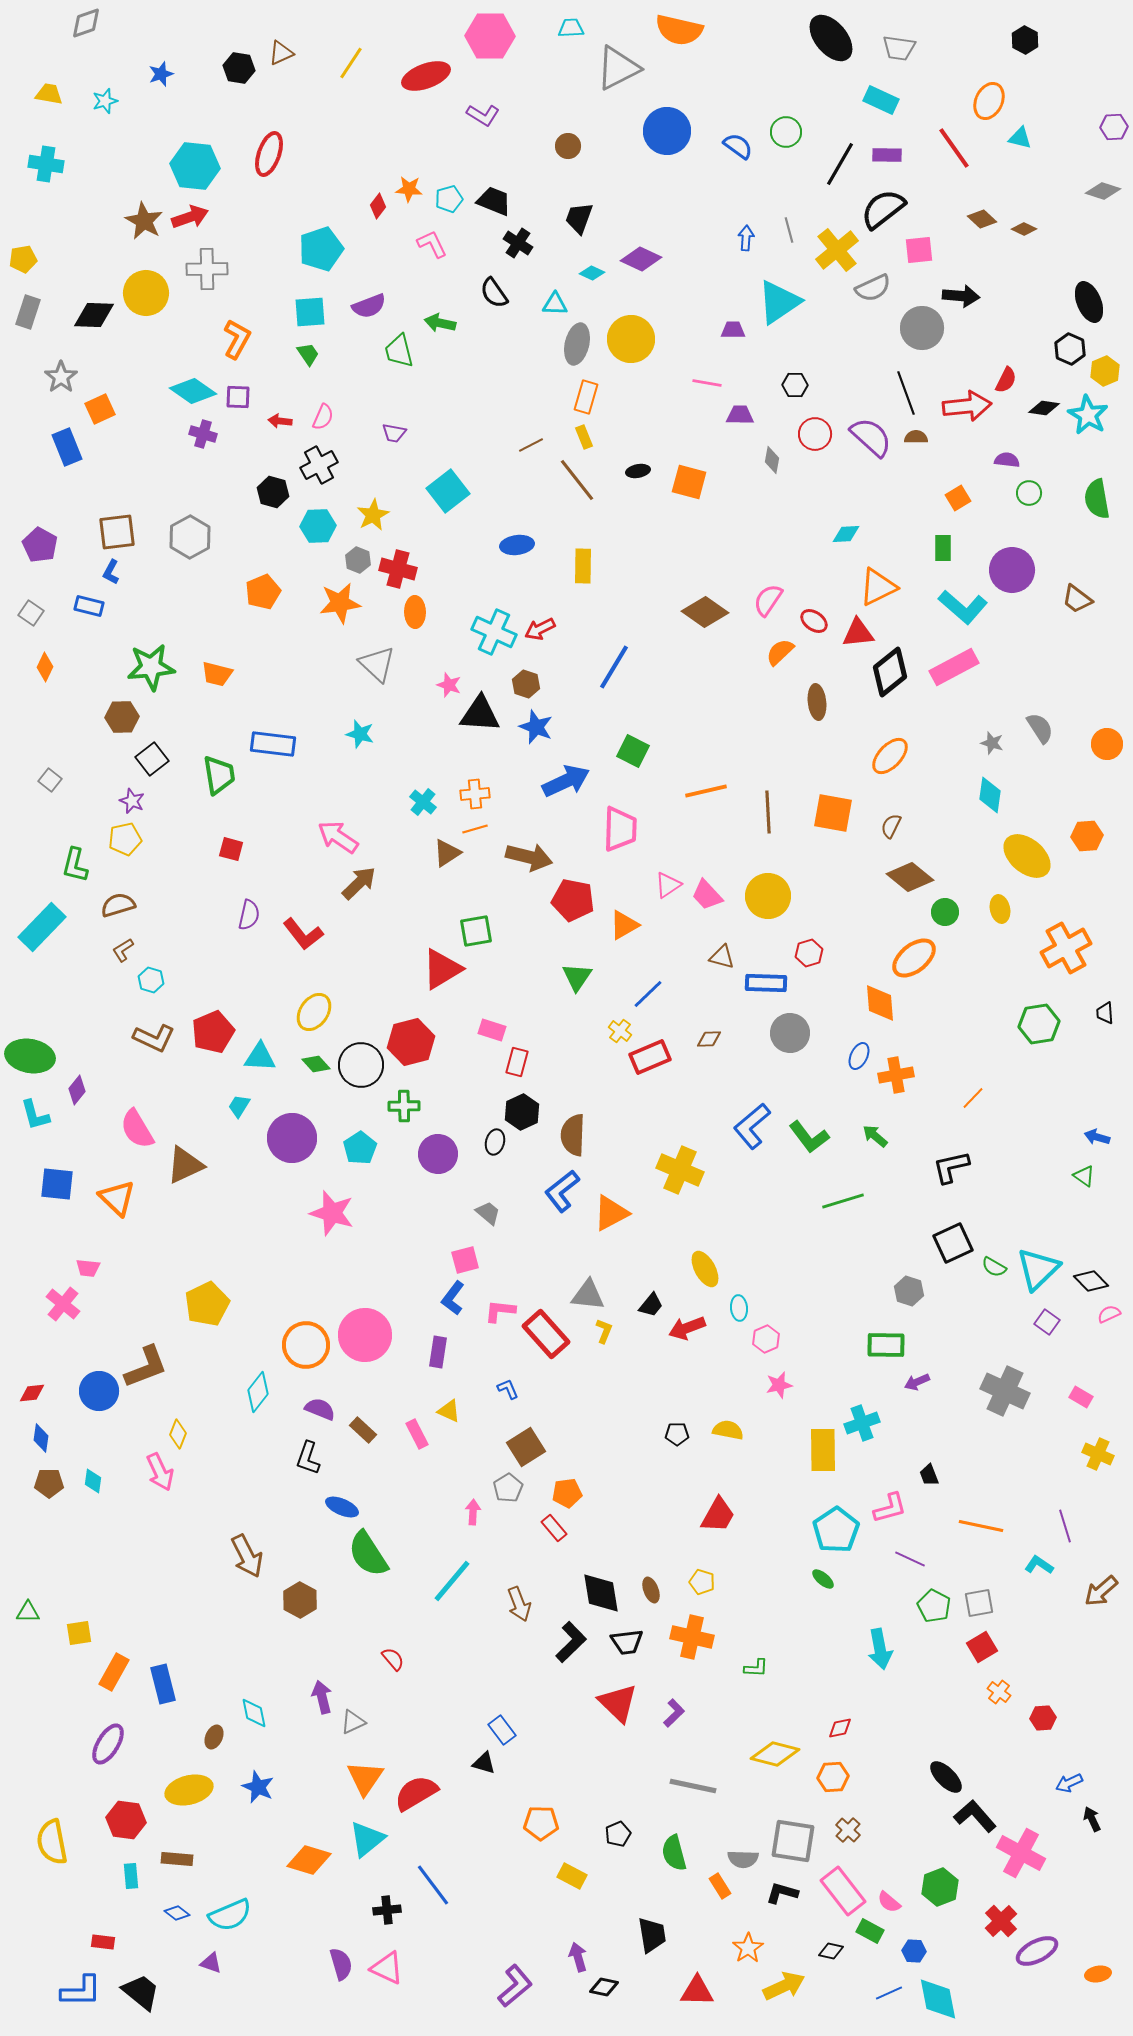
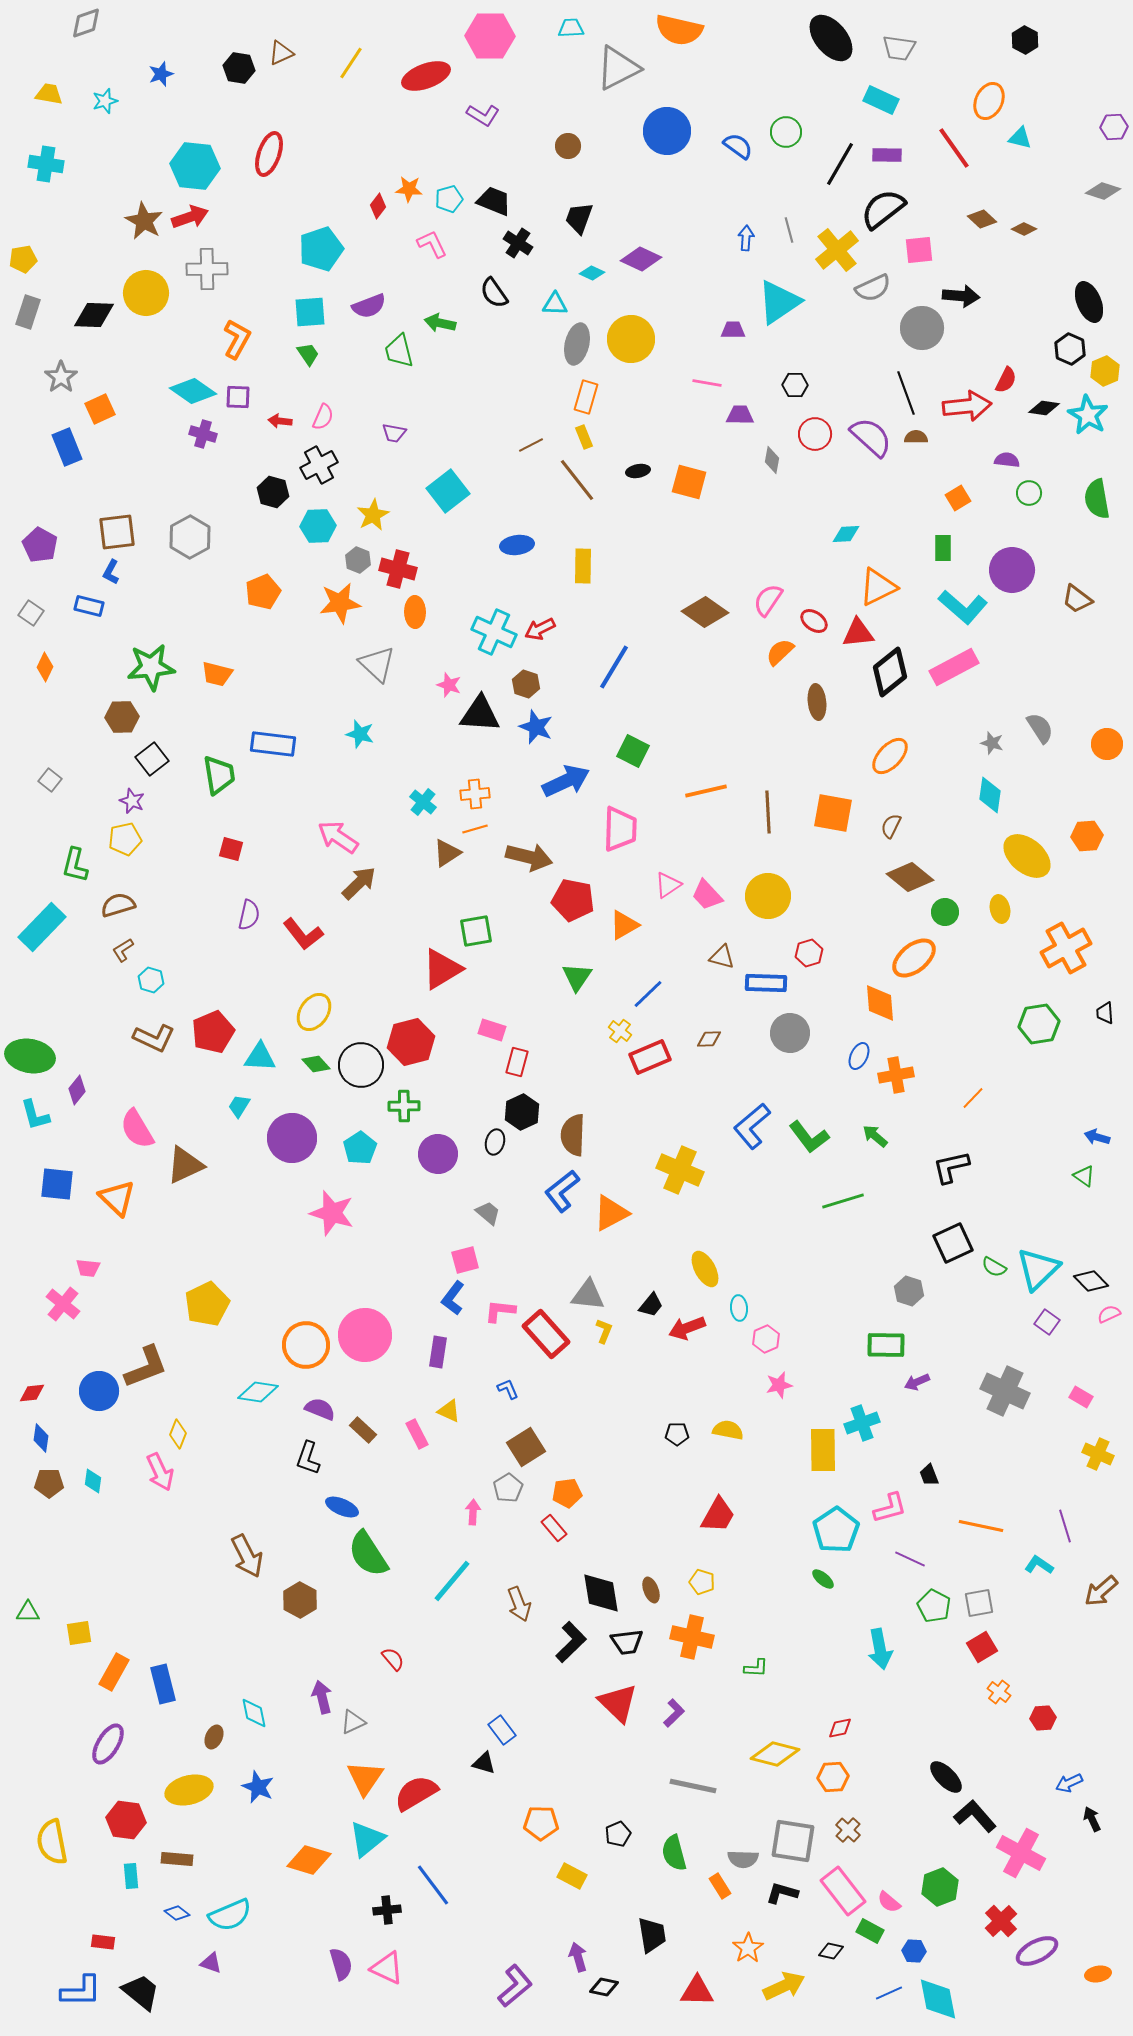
cyan diamond at (258, 1392): rotated 60 degrees clockwise
